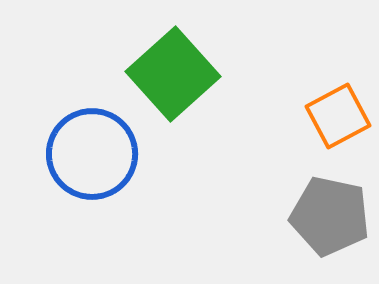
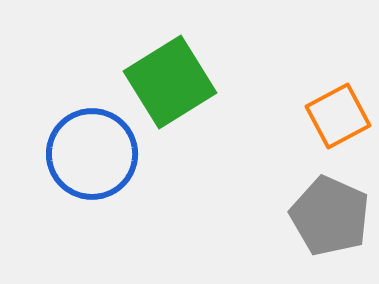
green square: moved 3 px left, 8 px down; rotated 10 degrees clockwise
gray pentagon: rotated 12 degrees clockwise
